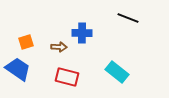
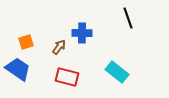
black line: rotated 50 degrees clockwise
brown arrow: rotated 56 degrees counterclockwise
